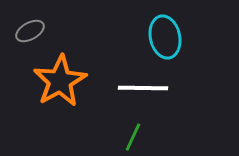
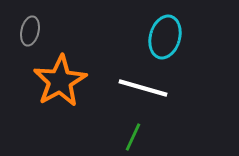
gray ellipse: rotated 48 degrees counterclockwise
cyan ellipse: rotated 27 degrees clockwise
white line: rotated 15 degrees clockwise
